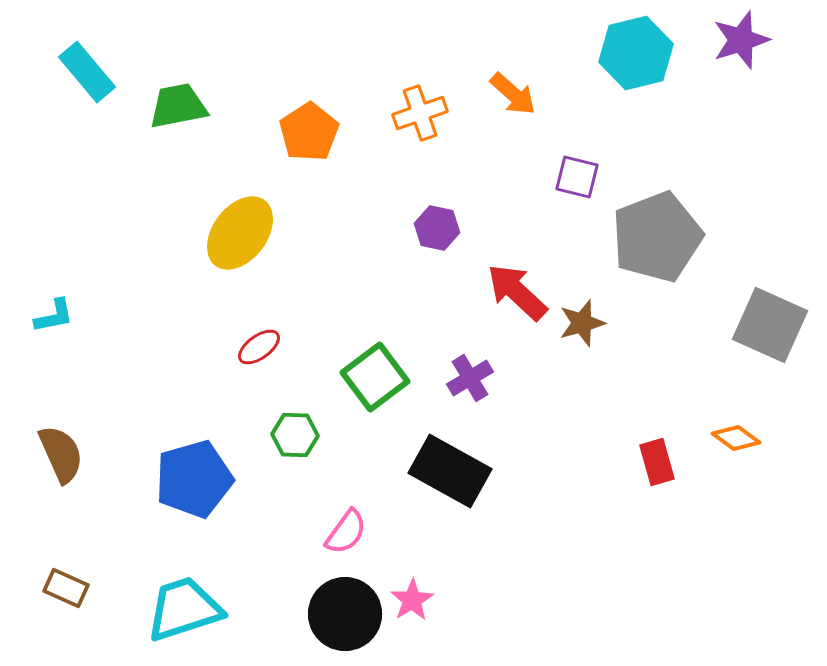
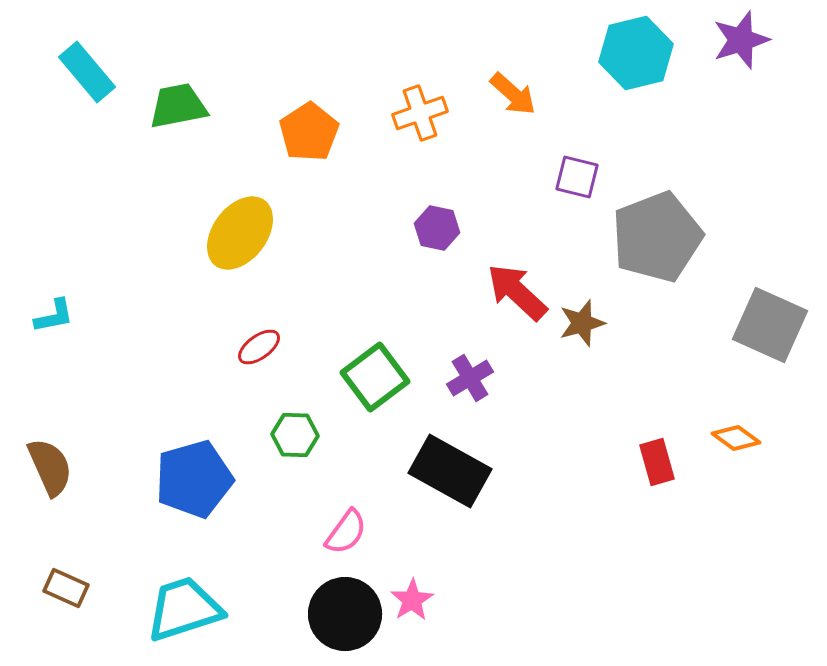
brown semicircle: moved 11 px left, 13 px down
